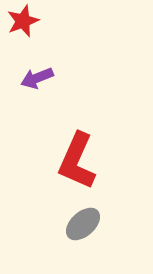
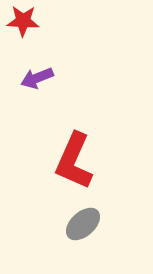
red star: rotated 24 degrees clockwise
red L-shape: moved 3 px left
